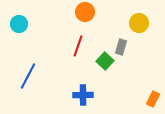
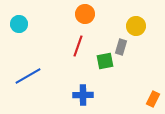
orange circle: moved 2 px down
yellow circle: moved 3 px left, 3 px down
green square: rotated 36 degrees clockwise
blue line: rotated 32 degrees clockwise
